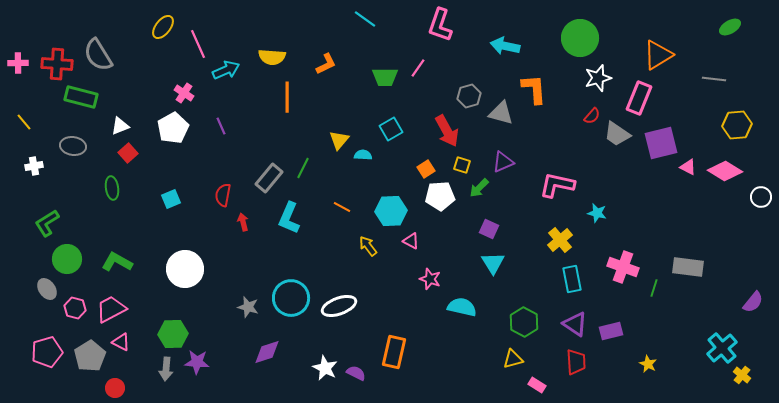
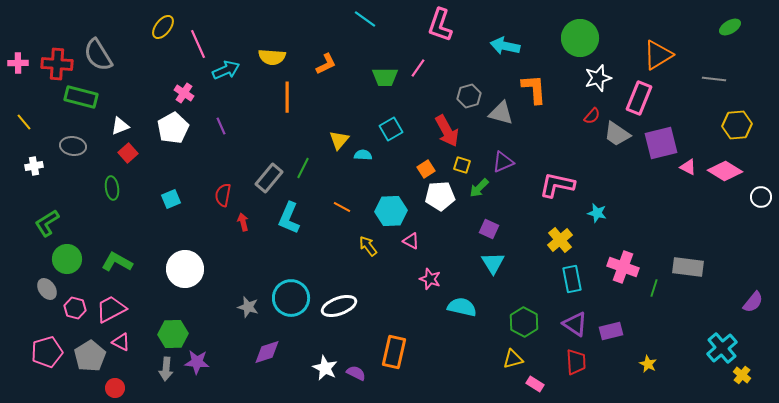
pink rectangle at (537, 385): moved 2 px left, 1 px up
